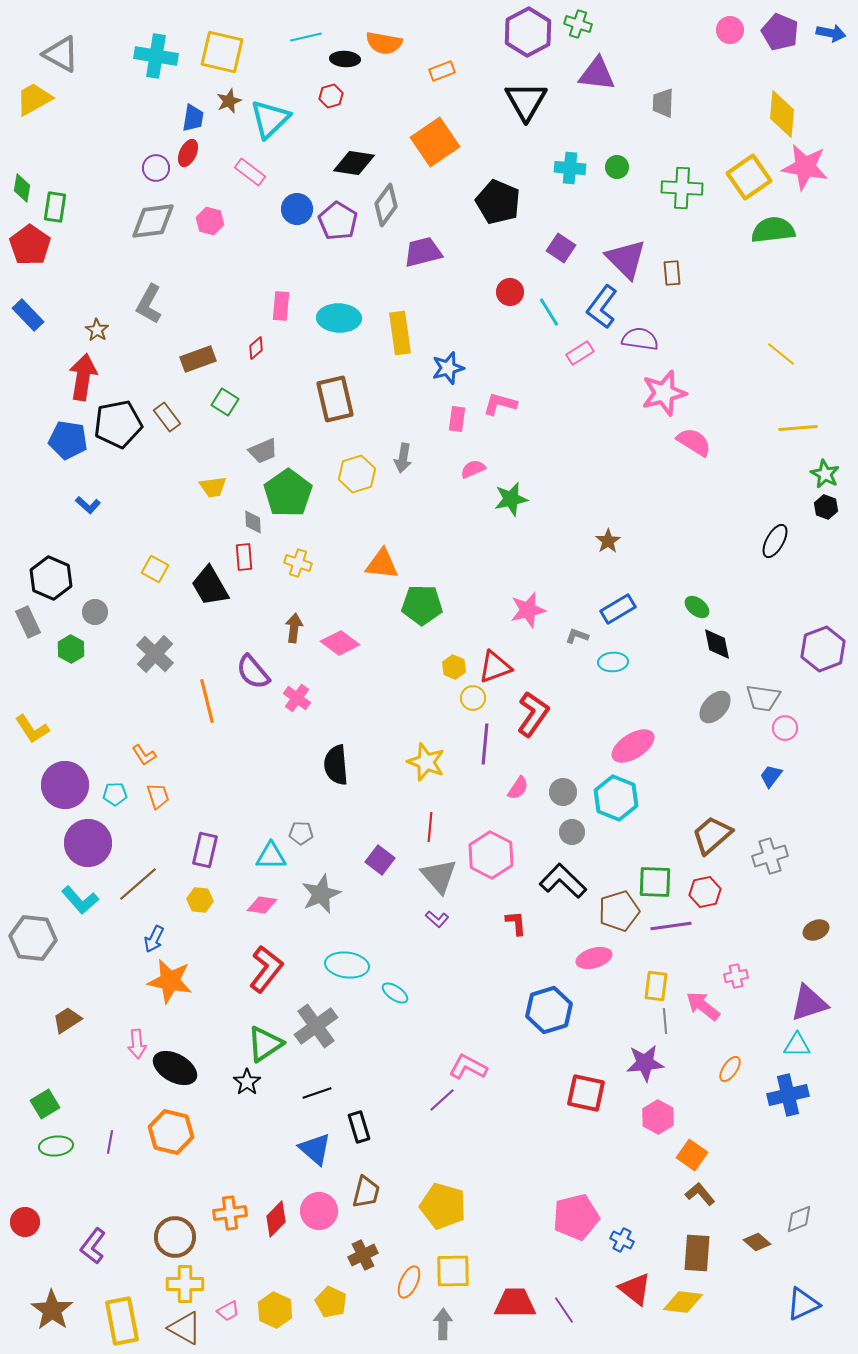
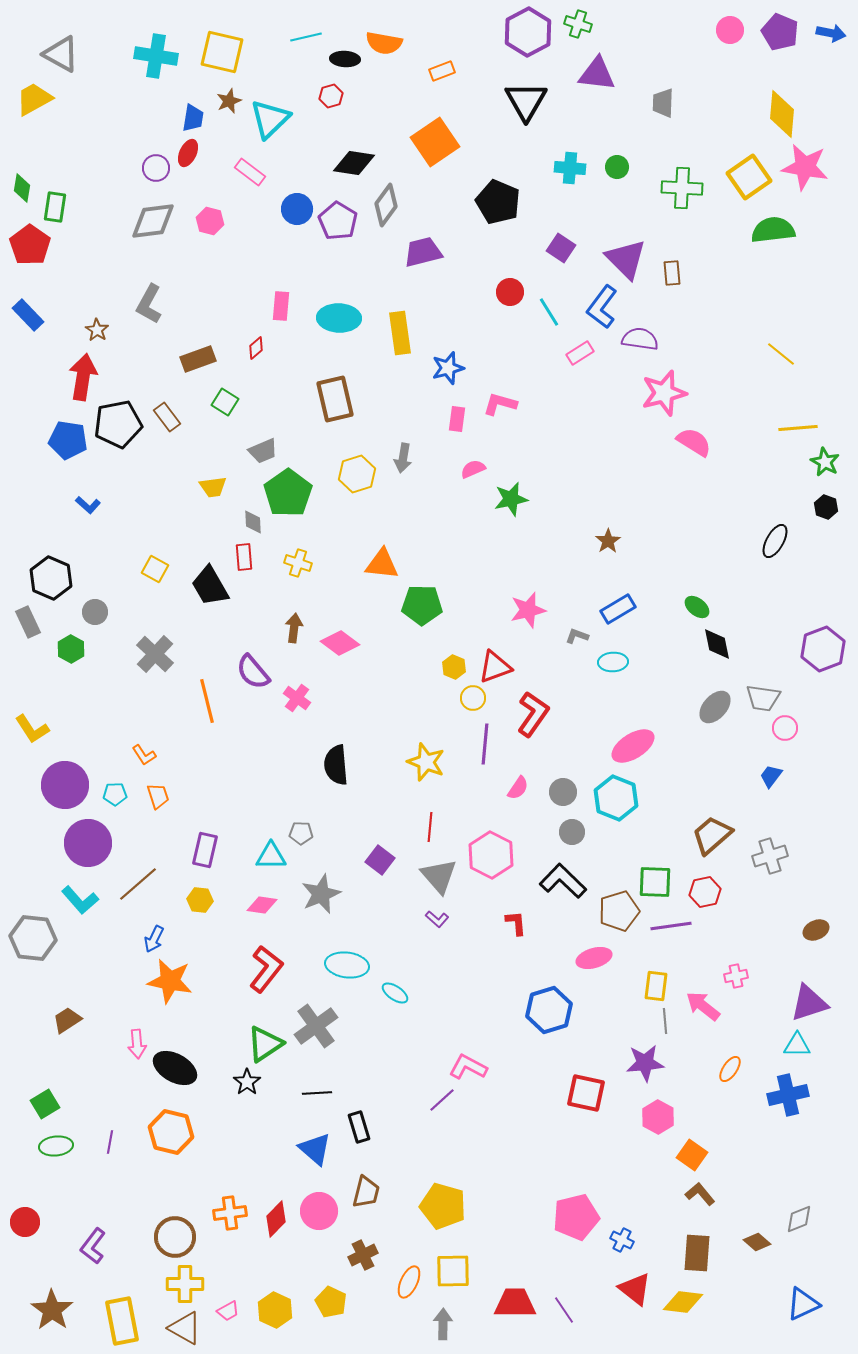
green star at (825, 474): moved 12 px up
black line at (317, 1093): rotated 16 degrees clockwise
